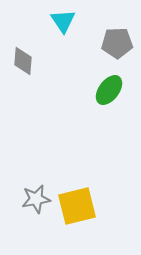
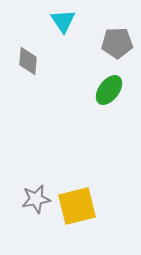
gray diamond: moved 5 px right
